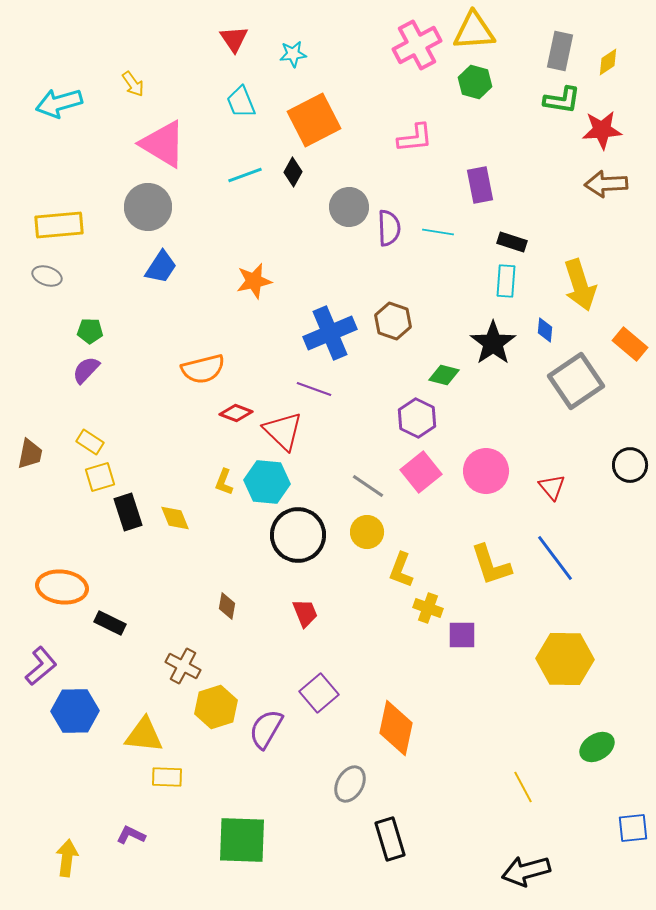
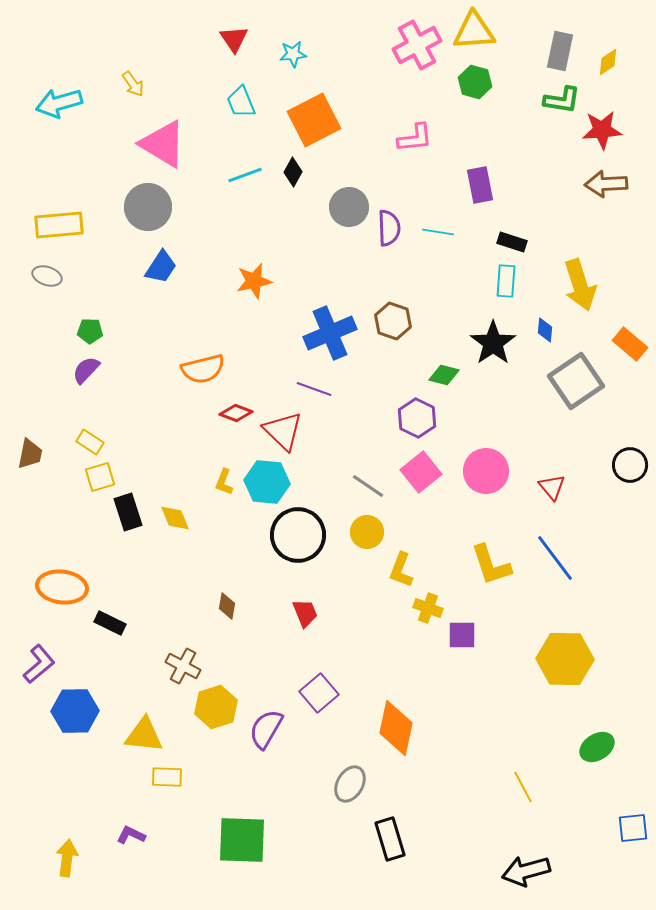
purple L-shape at (41, 666): moved 2 px left, 2 px up
